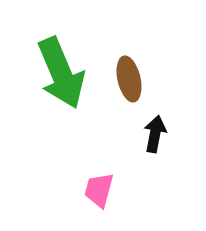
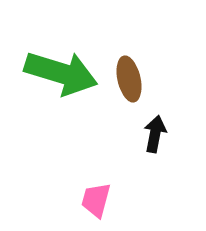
green arrow: rotated 50 degrees counterclockwise
pink trapezoid: moved 3 px left, 10 px down
